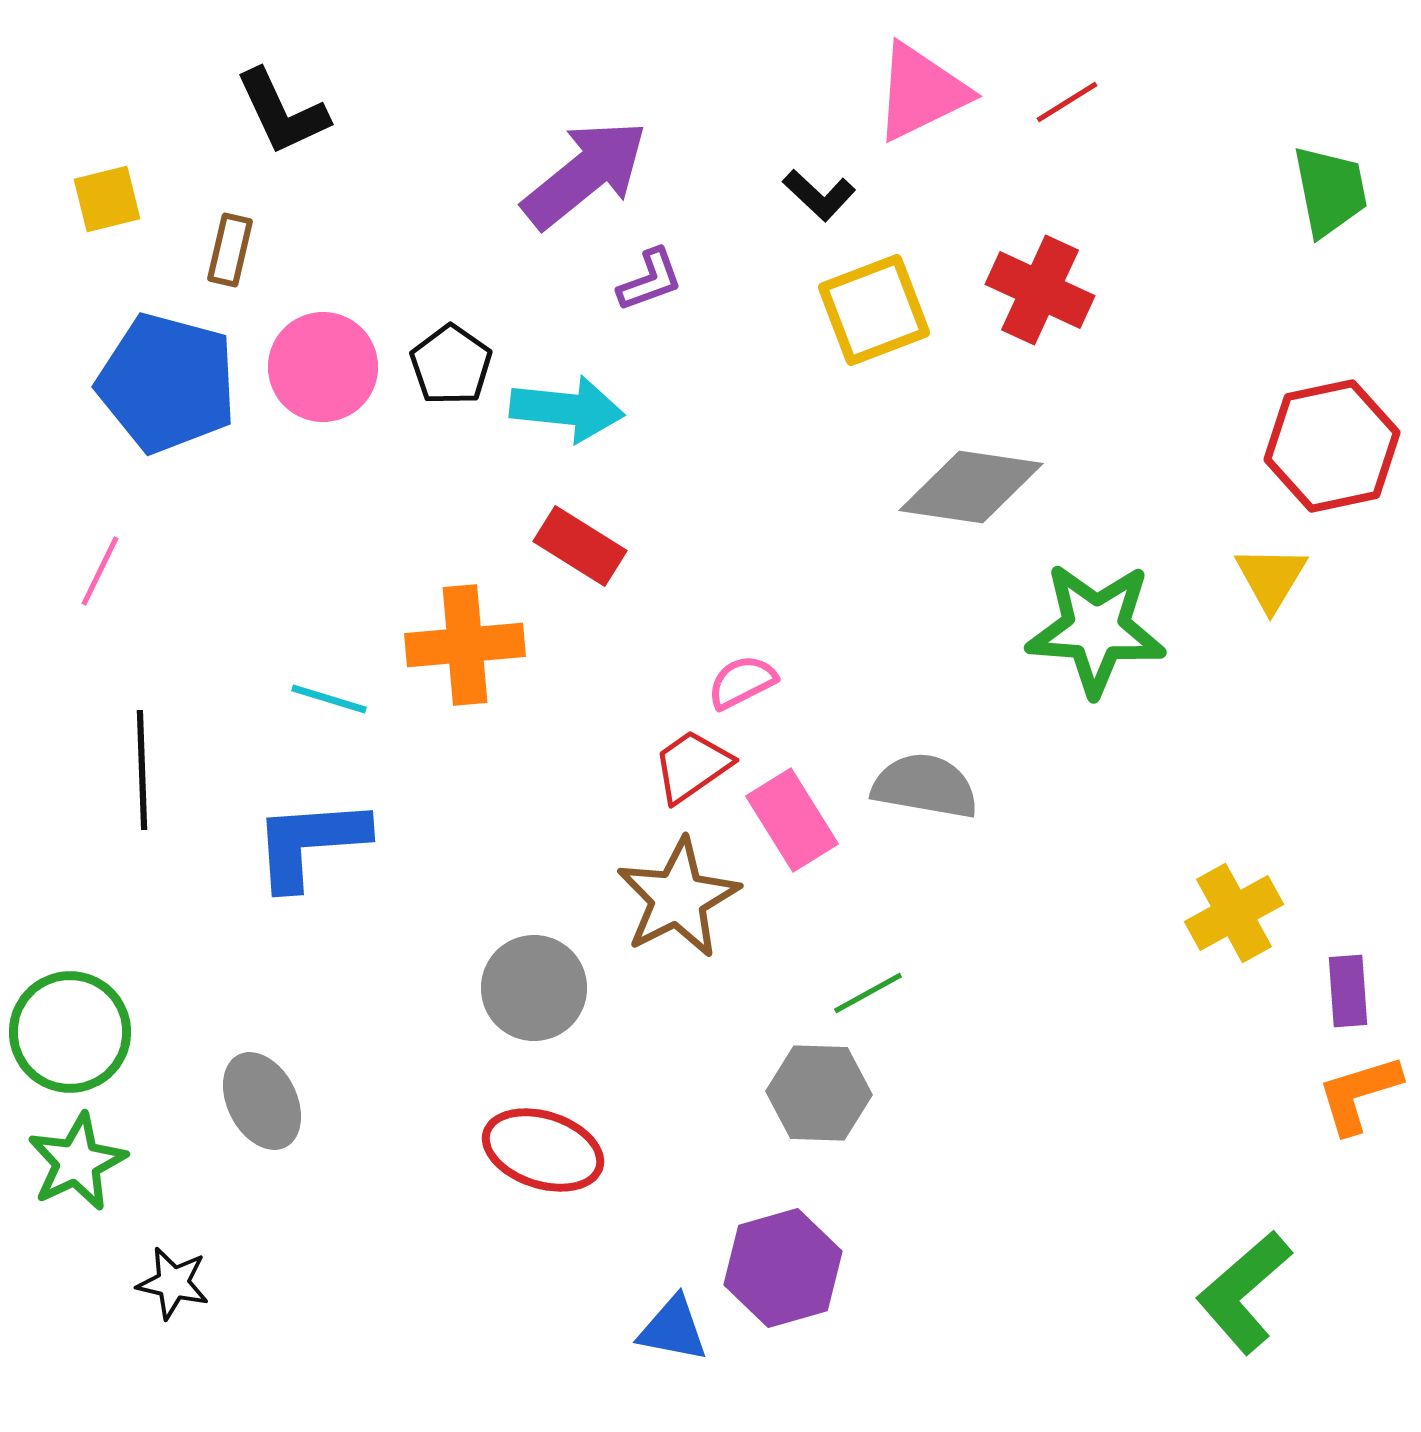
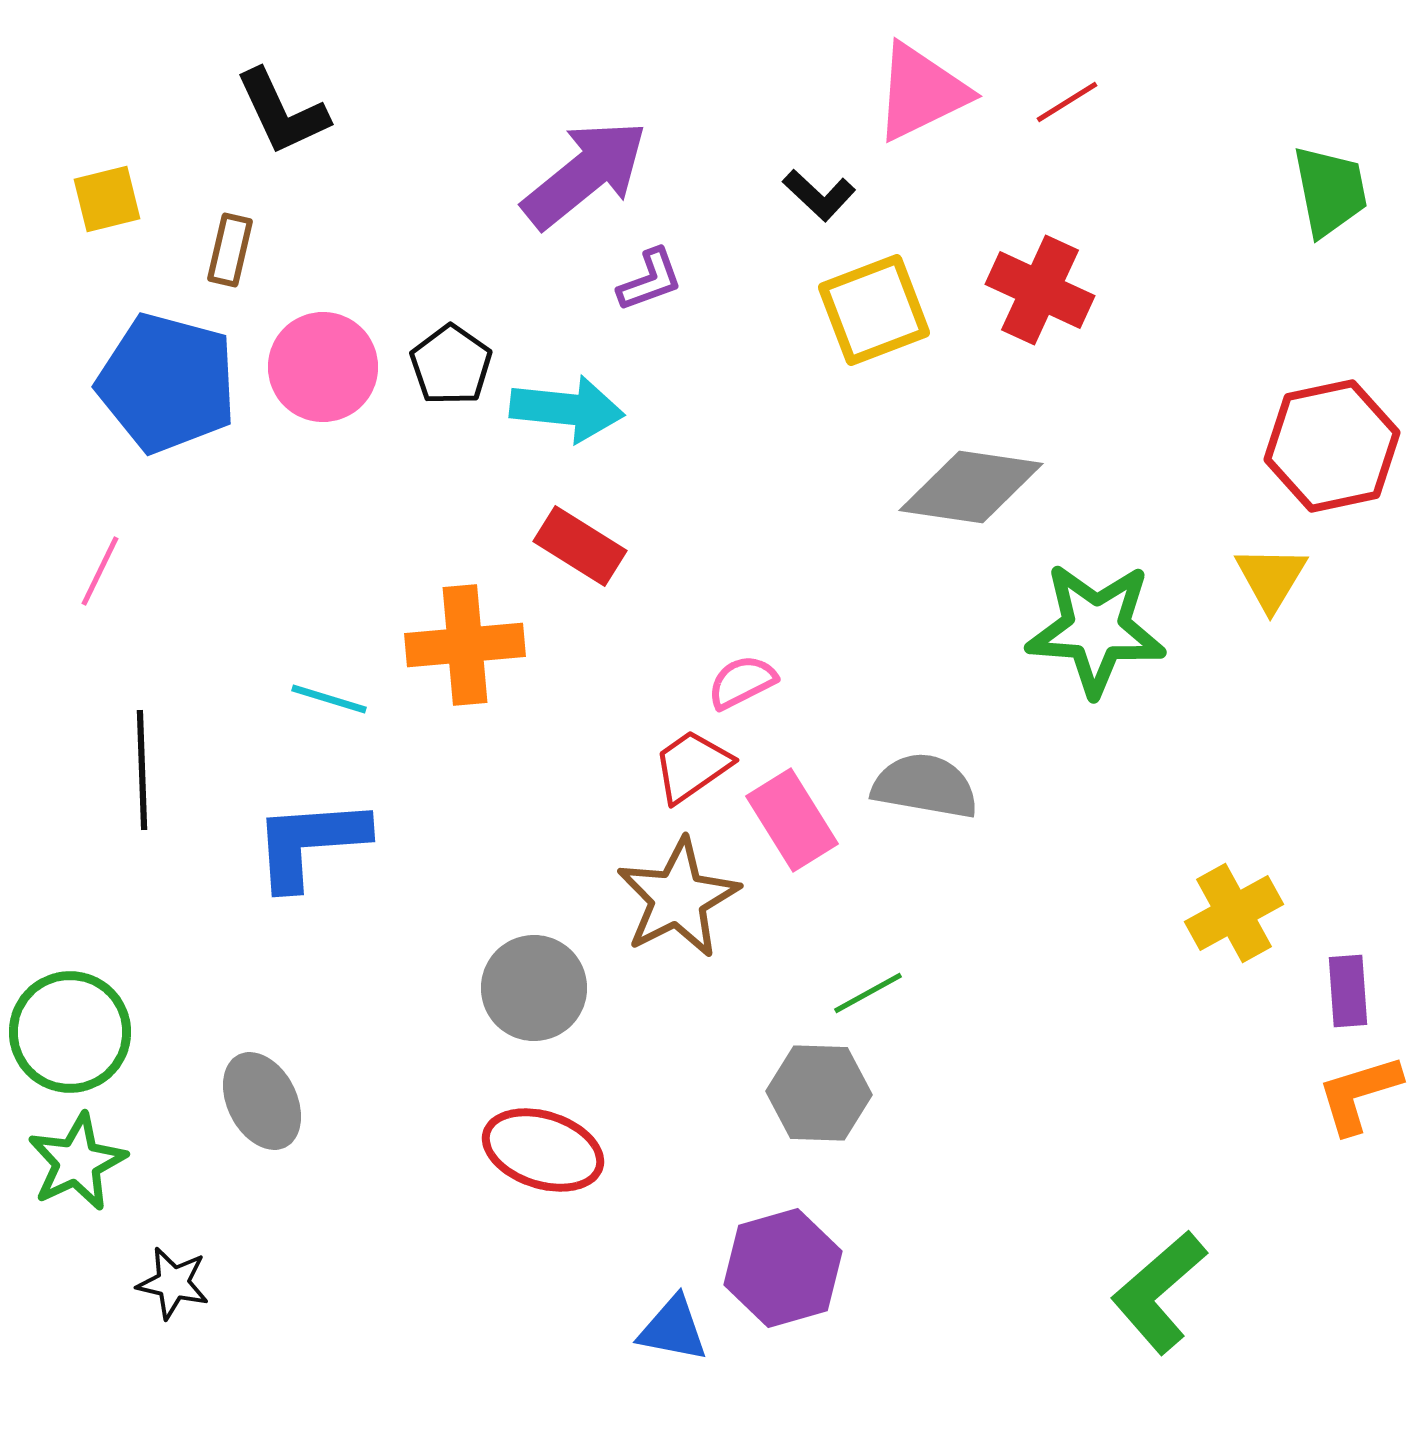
green L-shape at (1244, 1292): moved 85 px left
